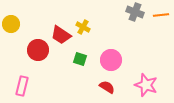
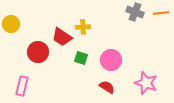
orange line: moved 2 px up
yellow cross: rotated 32 degrees counterclockwise
red trapezoid: moved 1 px right, 2 px down
red circle: moved 2 px down
green square: moved 1 px right, 1 px up
pink star: moved 2 px up
